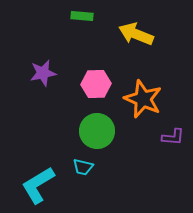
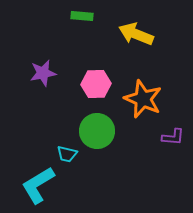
cyan trapezoid: moved 16 px left, 13 px up
